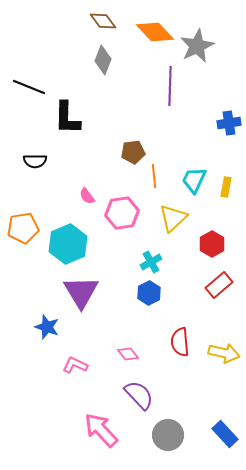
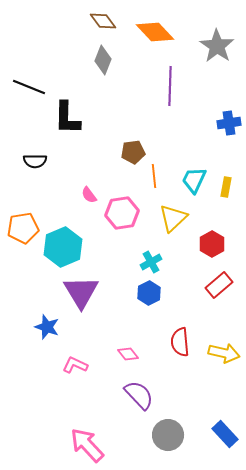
gray star: moved 20 px right; rotated 12 degrees counterclockwise
pink semicircle: moved 2 px right, 1 px up
cyan hexagon: moved 5 px left, 3 px down
pink arrow: moved 14 px left, 15 px down
